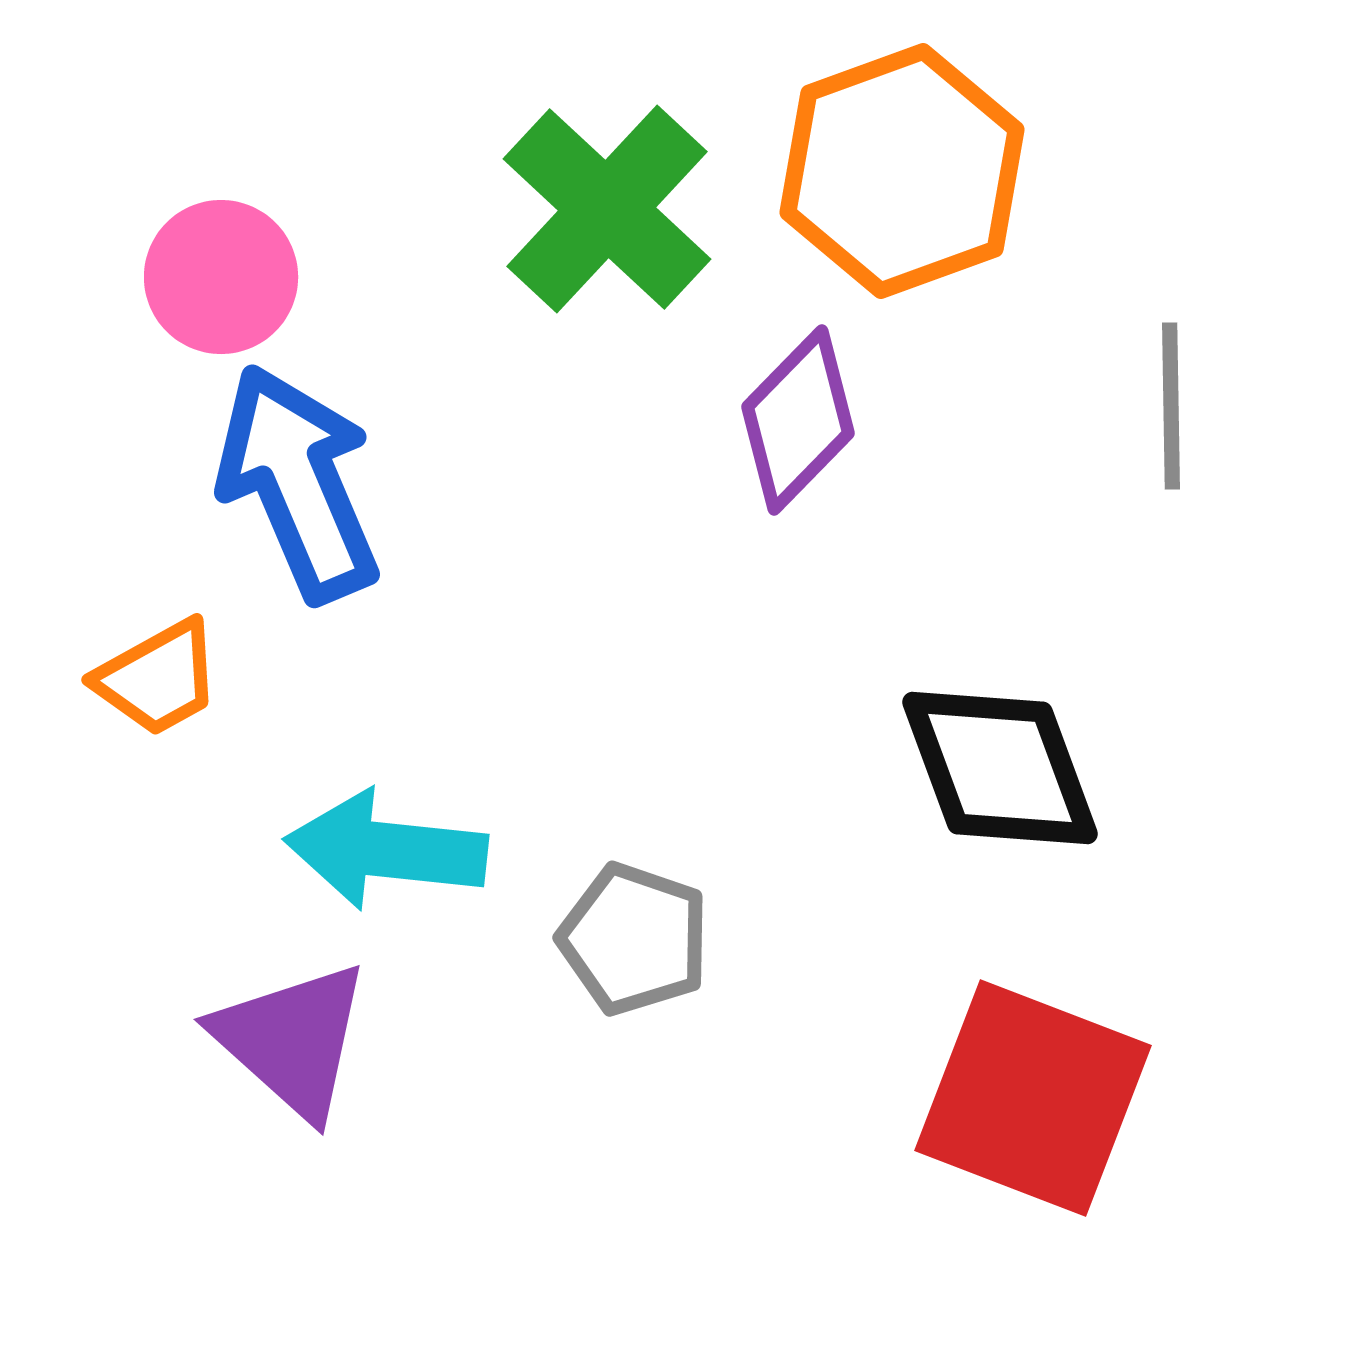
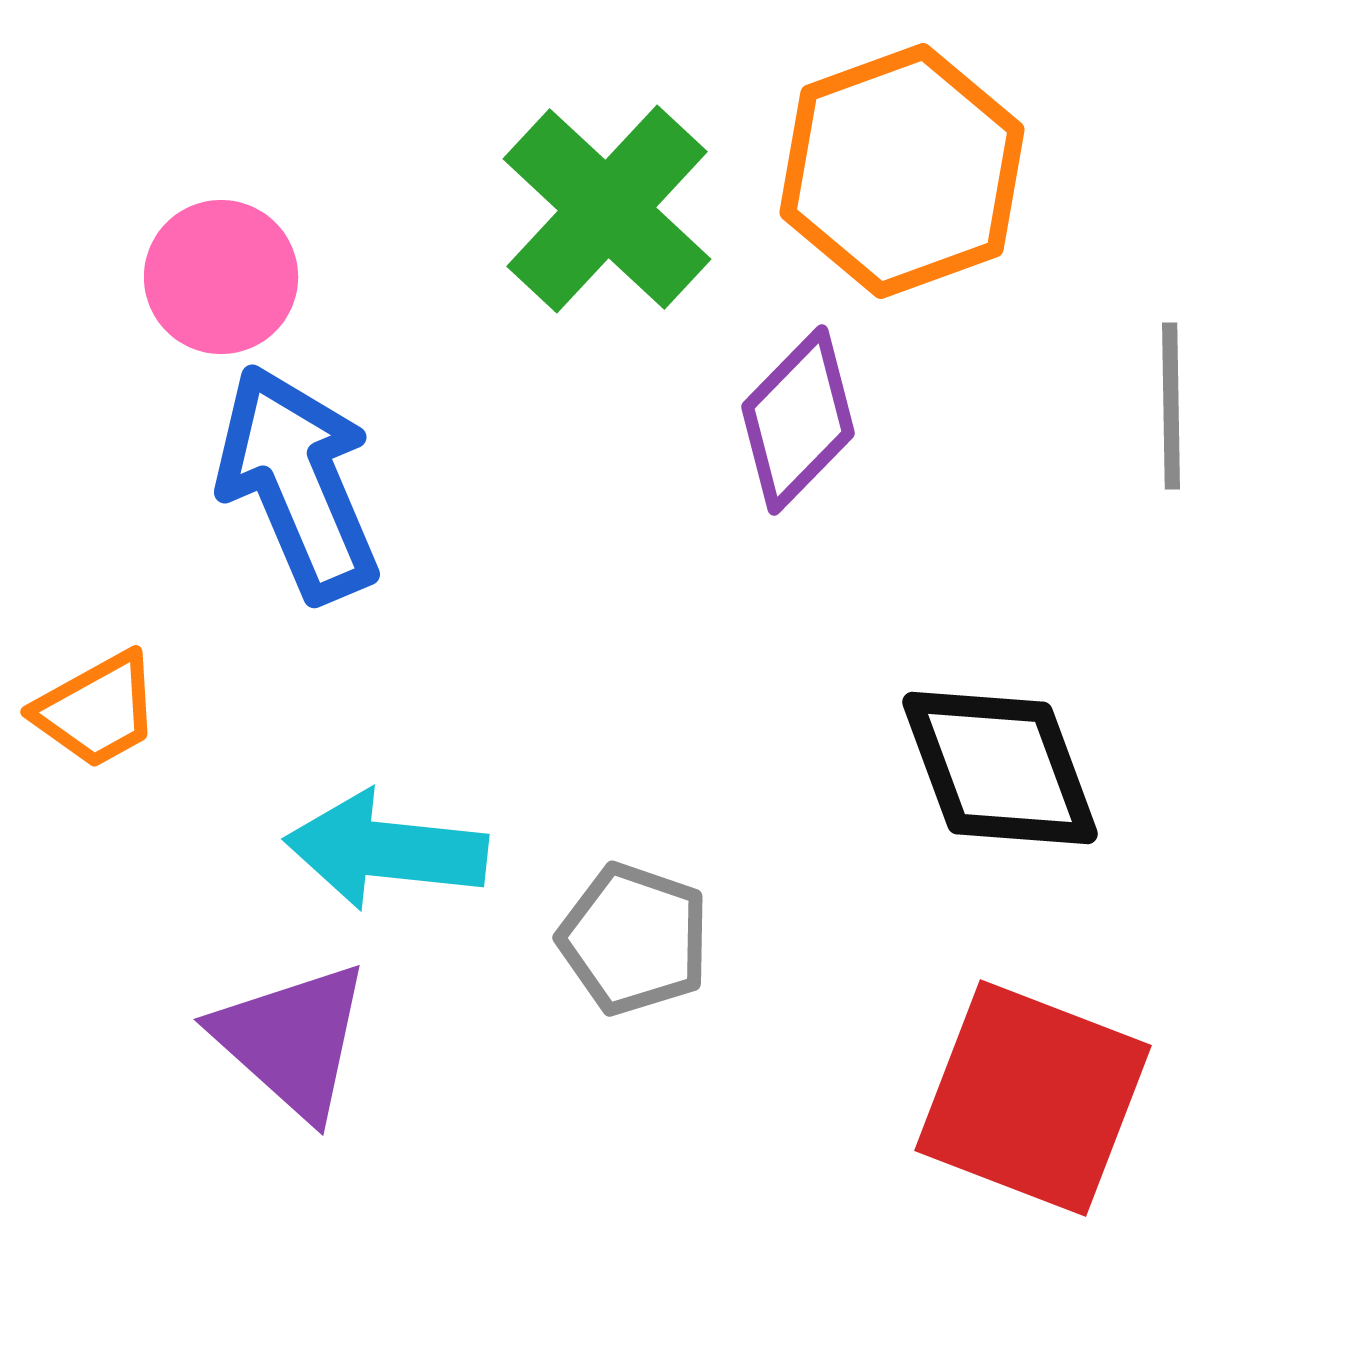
orange trapezoid: moved 61 px left, 32 px down
